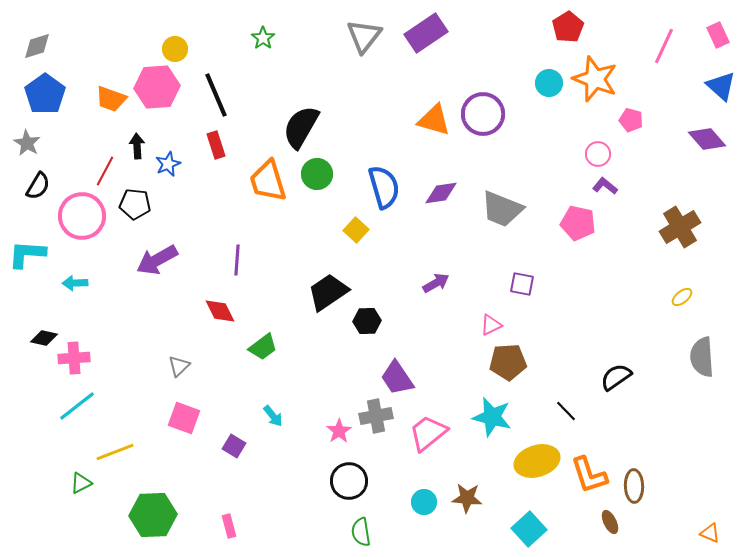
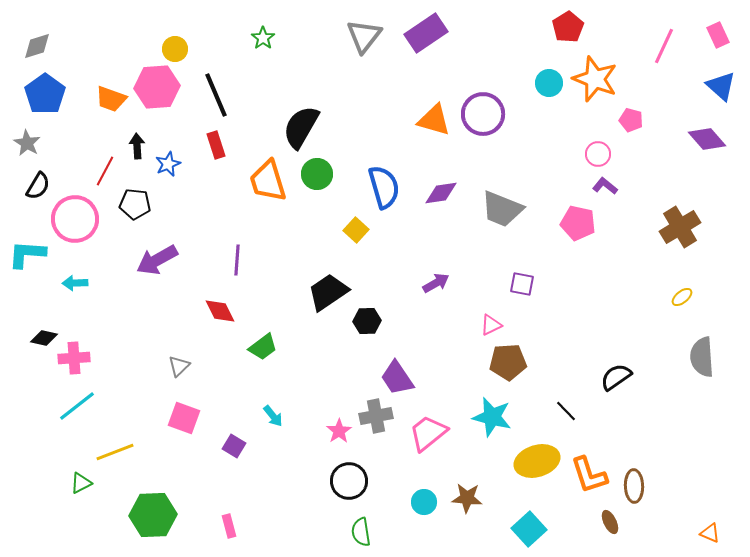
pink circle at (82, 216): moved 7 px left, 3 px down
